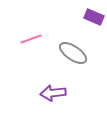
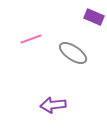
purple arrow: moved 12 px down
